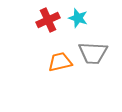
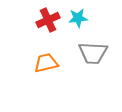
cyan star: rotated 24 degrees counterclockwise
orange trapezoid: moved 14 px left, 1 px down
